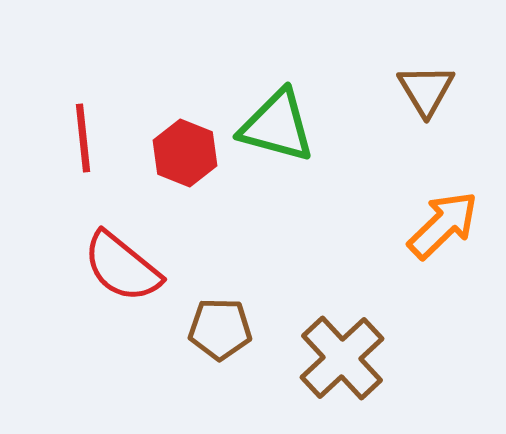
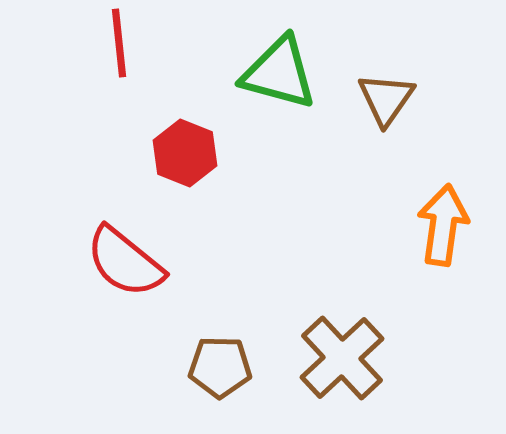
brown triangle: moved 40 px left, 9 px down; rotated 6 degrees clockwise
green triangle: moved 2 px right, 53 px up
red line: moved 36 px right, 95 px up
orange arrow: rotated 38 degrees counterclockwise
red semicircle: moved 3 px right, 5 px up
brown pentagon: moved 38 px down
